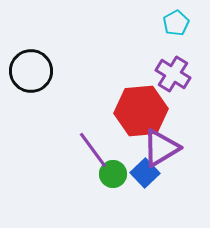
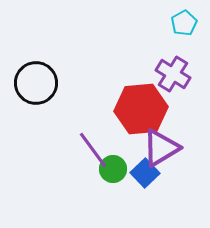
cyan pentagon: moved 8 px right
black circle: moved 5 px right, 12 px down
red hexagon: moved 2 px up
green circle: moved 5 px up
